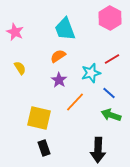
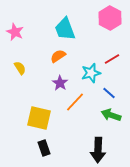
purple star: moved 1 px right, 3 px down
